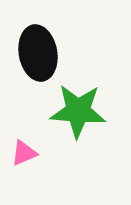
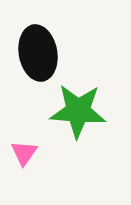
pink triangle: rotated 32 degrees counterclockwise
